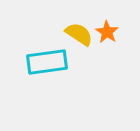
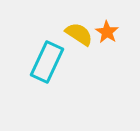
cyan rectangle: rotated 57 degrees counterclockwise
